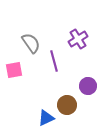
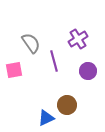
purple circle: moved 15 px up
